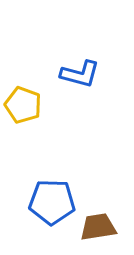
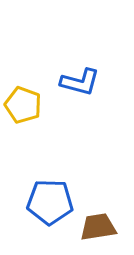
blue L-shape: moved 8 px down
blue pentagon: moved 2 px left
